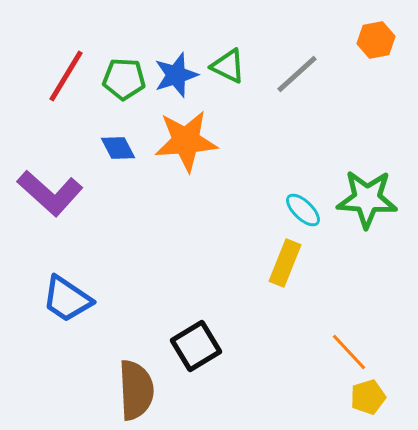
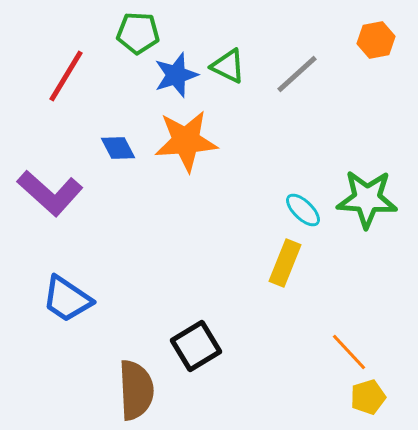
green pentagon: moved 14 px right, 46 px up
